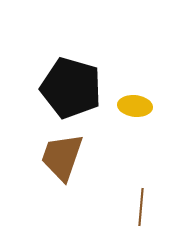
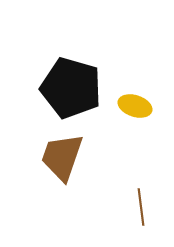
yellow ellipse: rotated 12 degrees clockwise
brown line: rotated 12 degrees counterclockwise
